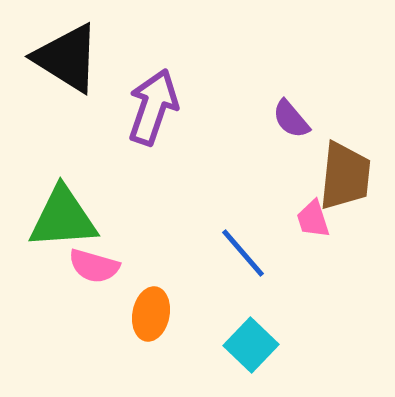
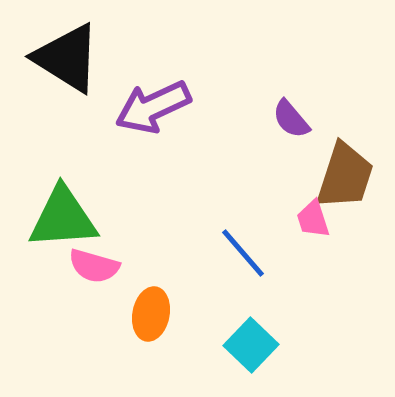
purple arrow: rotated 134 degrees counterclockwise
brown trapezoid: rotated 12 degrees clockwise
